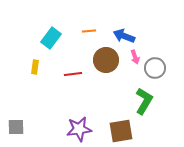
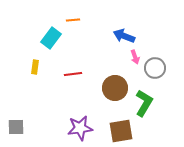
orange line: moved 16 px left, 11 px up
brown circle: moved 9 px right, 28 px down
green L-shape: moved 2 px down
purple star: moved 1 px right, 1 px up
